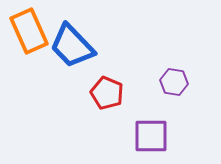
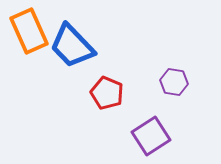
purple square: rotated 33 degrees counterclockwise
